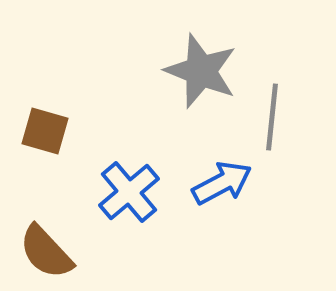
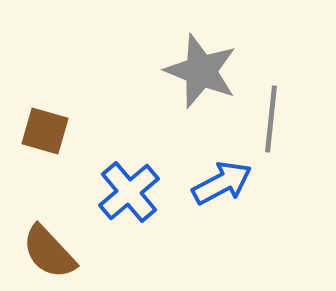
gray line: moved 1 px left, 2 px down
brown semicircle: moved 3 px right
